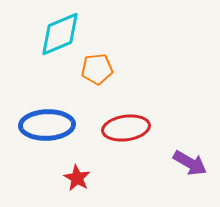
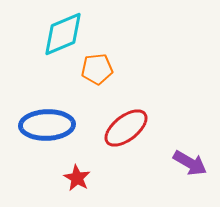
cyan diamond: moved 3 px right
red ellipse: rotated 30 degrees counterclockwise
